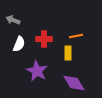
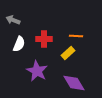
orange line: rotated 16 degrees clockwise
yellow rectangle: rotated 48 degrees clockwise
